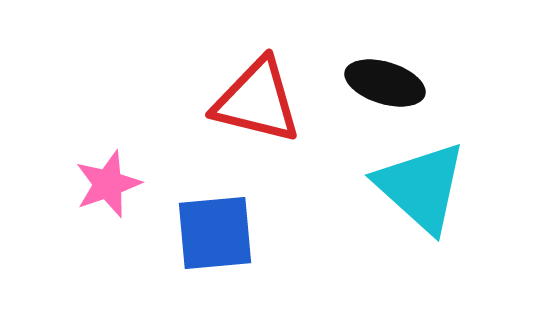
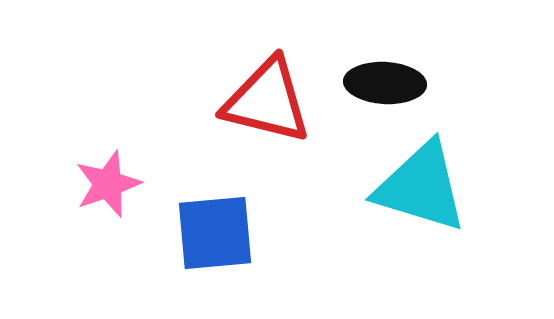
black ellipse: rotated 14 degrees counterclockwise
red triangle: moved 10 px right
cyan triangle: rotated 25 degrees counterclockwise
